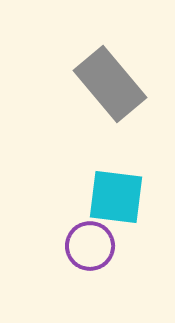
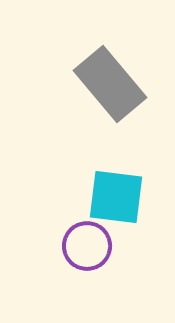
purple circle: moved 3 px left
